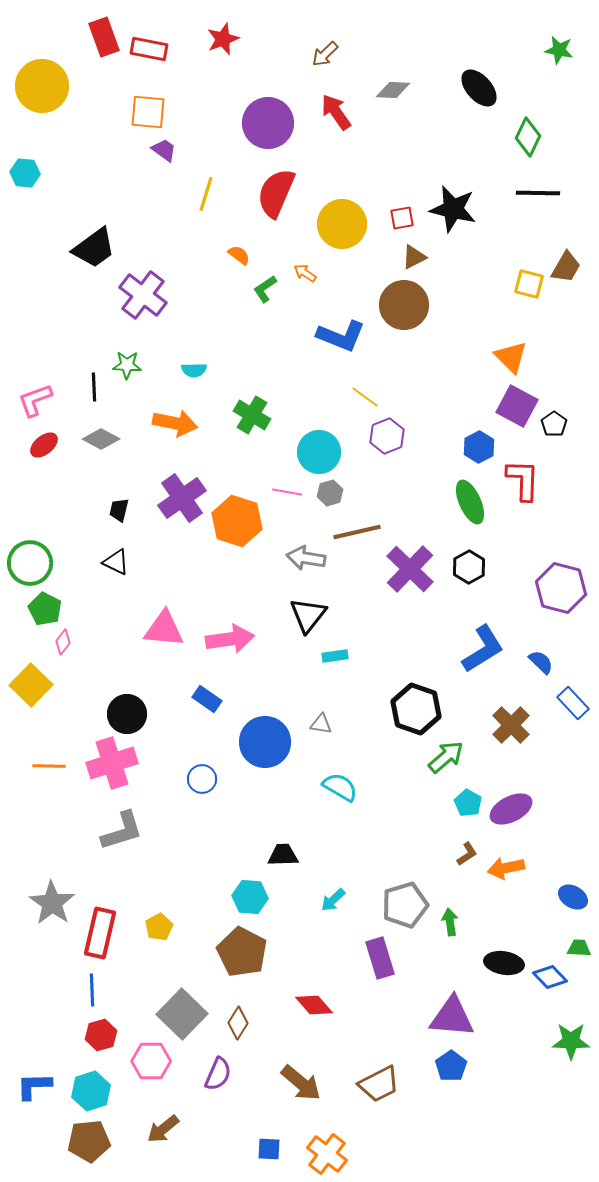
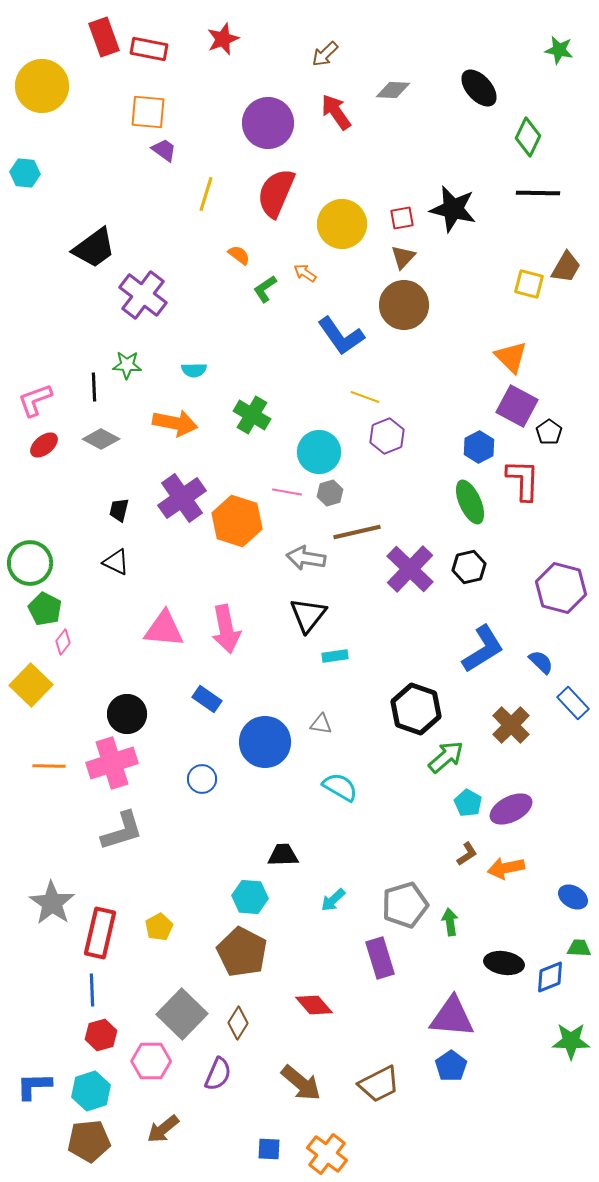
brown triangle at (414, 257): moved 11 px left; rotated 20 degrees counterclockwise
blue L-shape at (341, 336): rotated 33 degrees clockwise
yellow line at (365, 397): rotated 16 degrees counterclockwise
black pentagon at (554, 424): moved 5 px left, 8 px down
black hexagon at (469, 567): rotated 16 degrees clockwise
pink arrow at (230, 639): moved 4 px left, 10 px up; rotated 87 degrees clockwise
blue diamond at (550, 977): rotated 68 degrees counterclockwise
